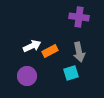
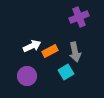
purple cross: rotated 30 degrees counterclockwise
gray arrow: moved 4 px left
cyan square: moved 5 px left, 1 px up; rotated 14 degrees counterclockwise
